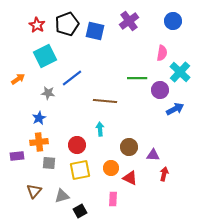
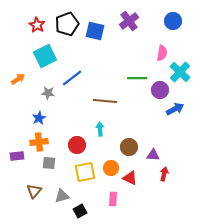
yellow square: moved 5 px right, 2 px down
